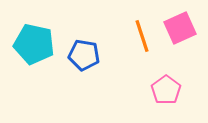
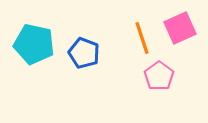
orange line: moved 2 px down
blue pentagon: moved 2 px up; rotated 12 degrees clockwise
pink pentagon: moved 7 px left, 14 px up
